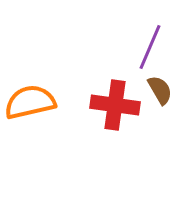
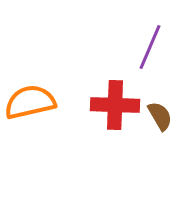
brown semicircle: moved 26 px down
red cross: rotated 6 degrees counterclockwise
